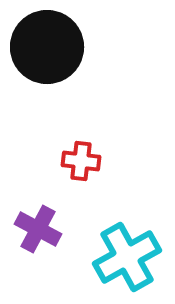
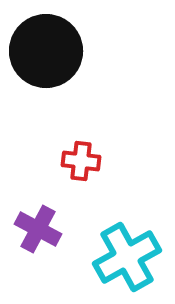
black circle: moved 1 px left, 4 px down
